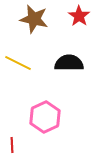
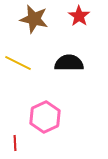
red line: moved 3 px right, 2 px up
